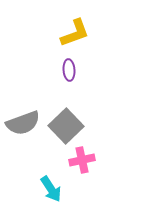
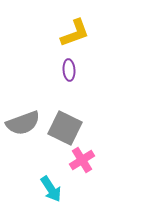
gray square: moved 1 px left, 2 px down; rotated 20 degrees counterclockwise
pink cross: rotated 20 degrees counterclockwise
